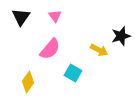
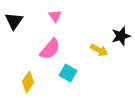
black triangle: moved 7 px left, 4 px down
cyan square: moved 5 px left
